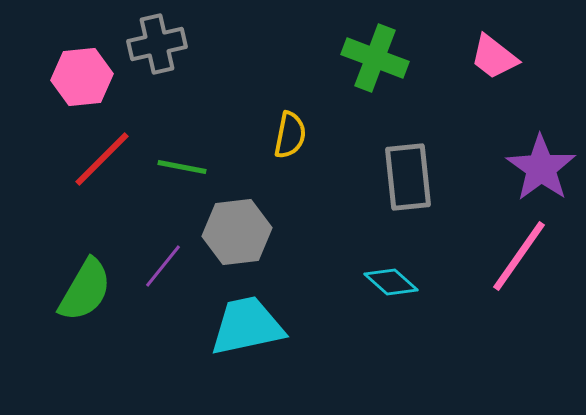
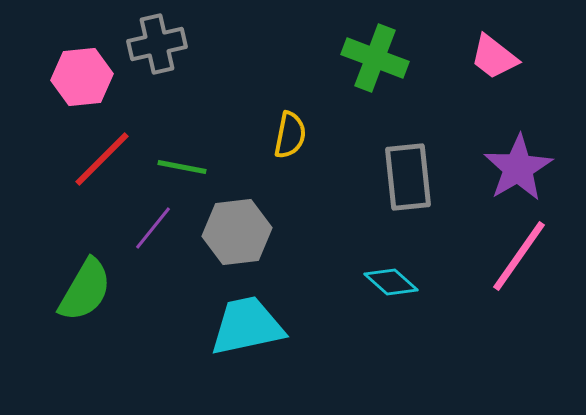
purple star: moved 23 px left; rotated 6 degrees clockwise
purple line: moved 10 px left, 38 px up
